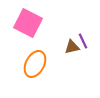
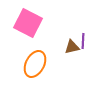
purple line: rotated 28 degrees clockwise
